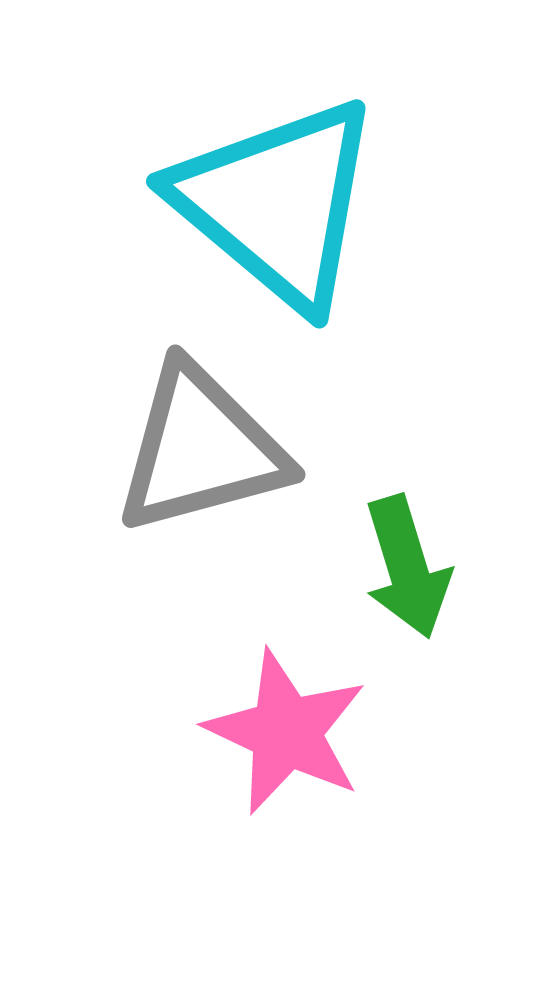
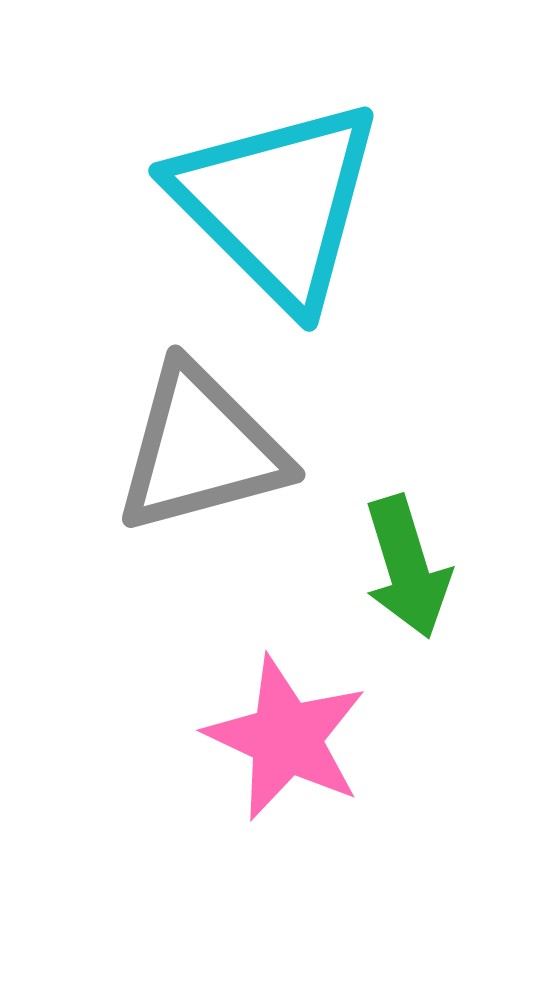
cyan triangle: rotated 5 degrees clockwise
pink star: moved 6 px down
